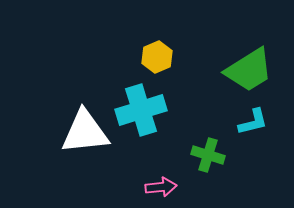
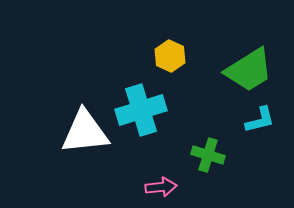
yellow hexagon: moved 13 px right, 1 px up; rotated 12 degrees counterclockwise
cyan L-shape: moved 7 px right, 2 px up
